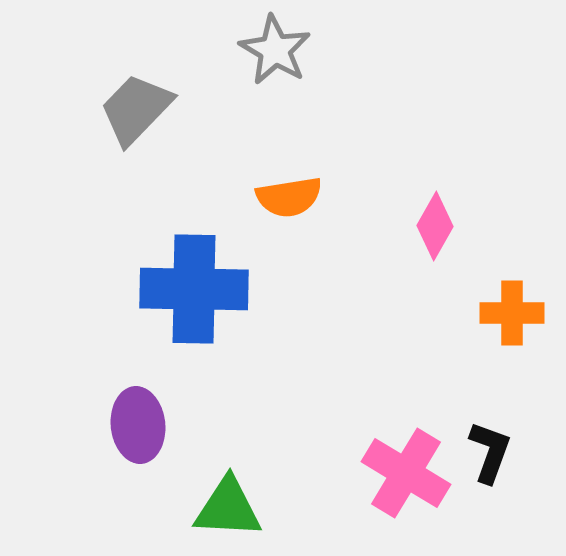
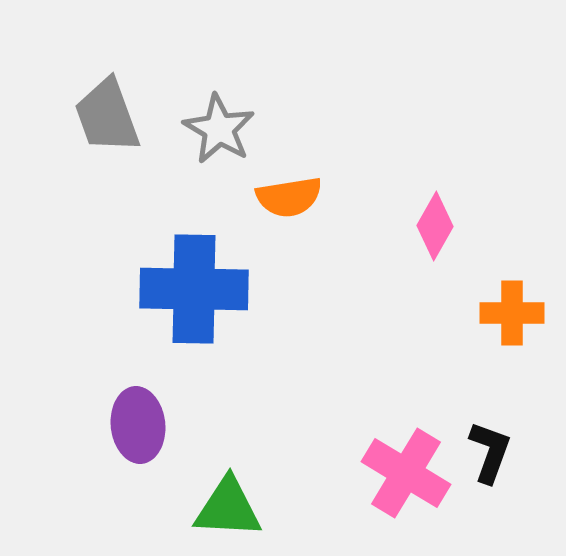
gray star: moved 56 px left, 79 px down
gray trapezoid: moved 29 px left, 7 px down; rotated 64 degrees counterclockwise
